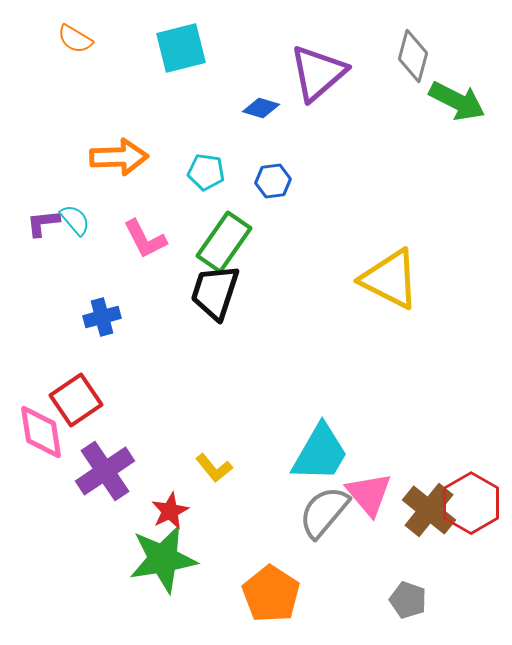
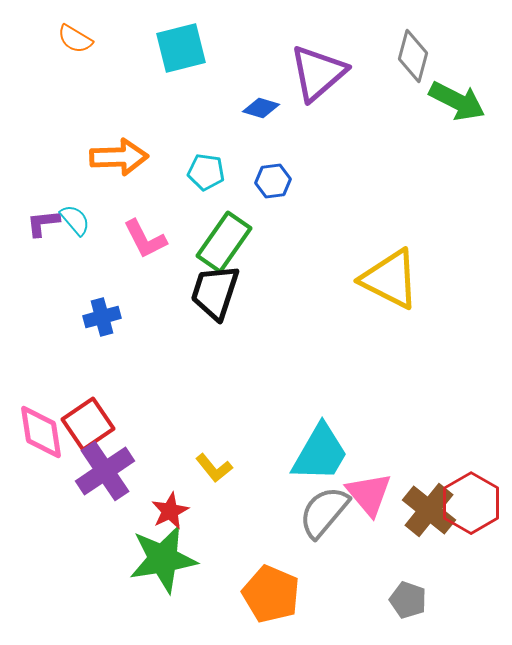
red square: moved 12 px right, 24 px down
orange pentagon: rotated 10 degrees counterclockwise
